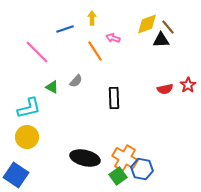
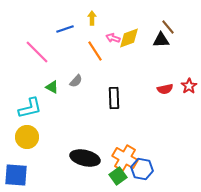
yellow diamond: moved 18 px left, 14 px down
red star: moved 1 px right, 1 px down
cyan L-shape: moved 1 px right
blue square: rotated 30 degrees counterclockwise
